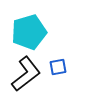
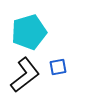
black L-shape: moved 1 px left, 1 px down
